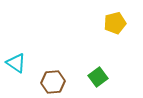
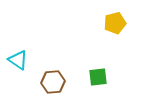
cyan triangle: moved 2 px right, 3 px up
green square: rotated 30 degrees clockwise
